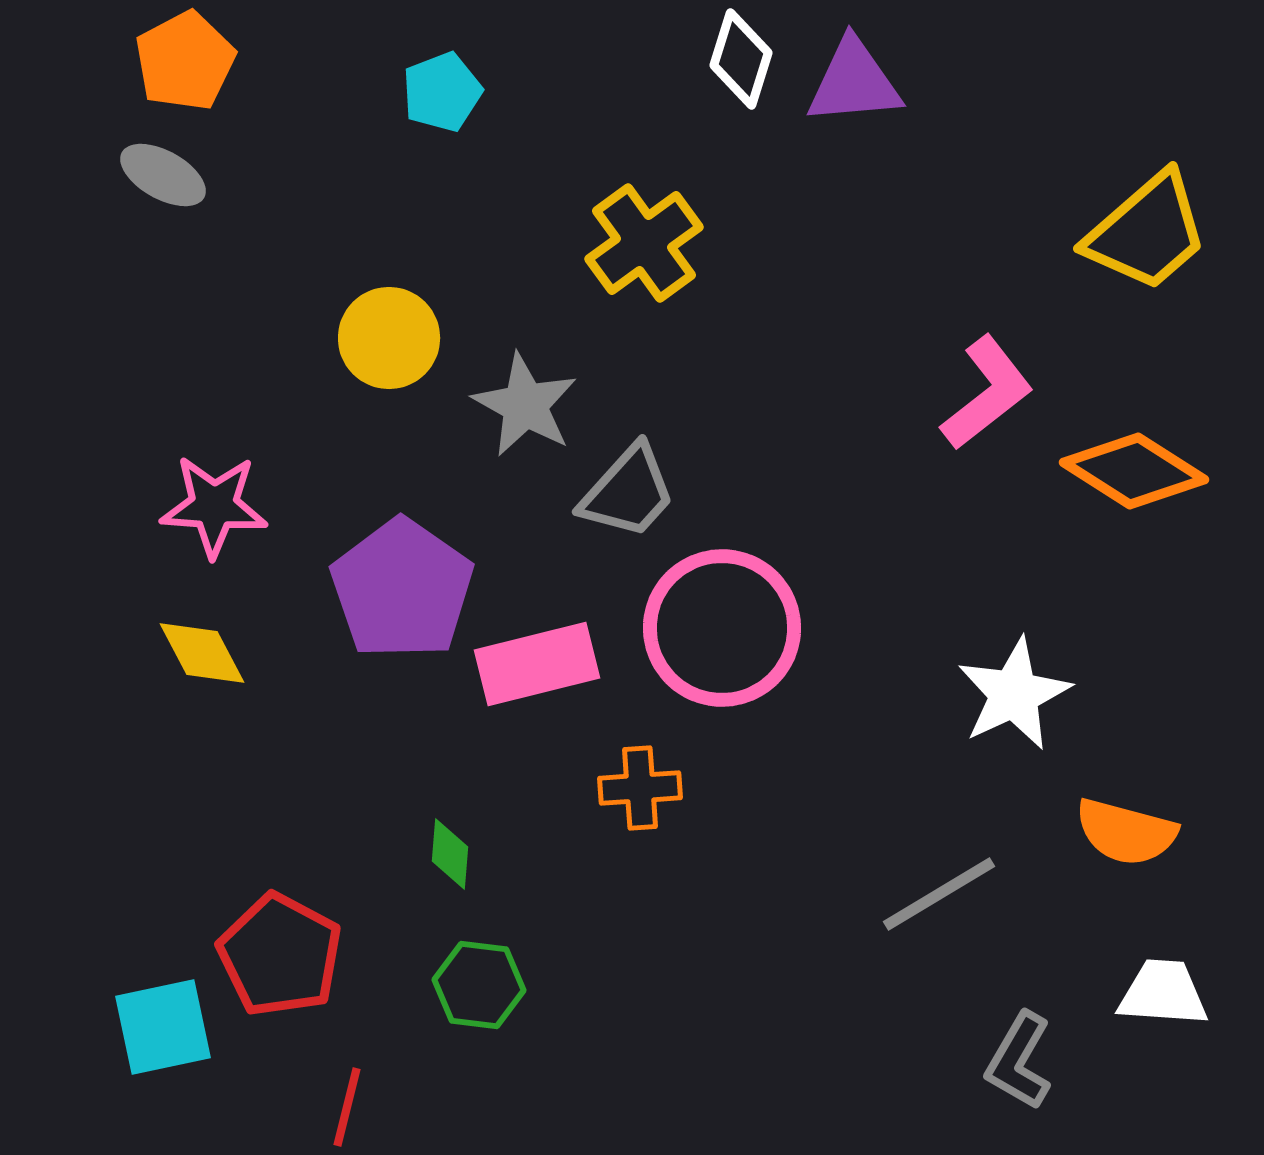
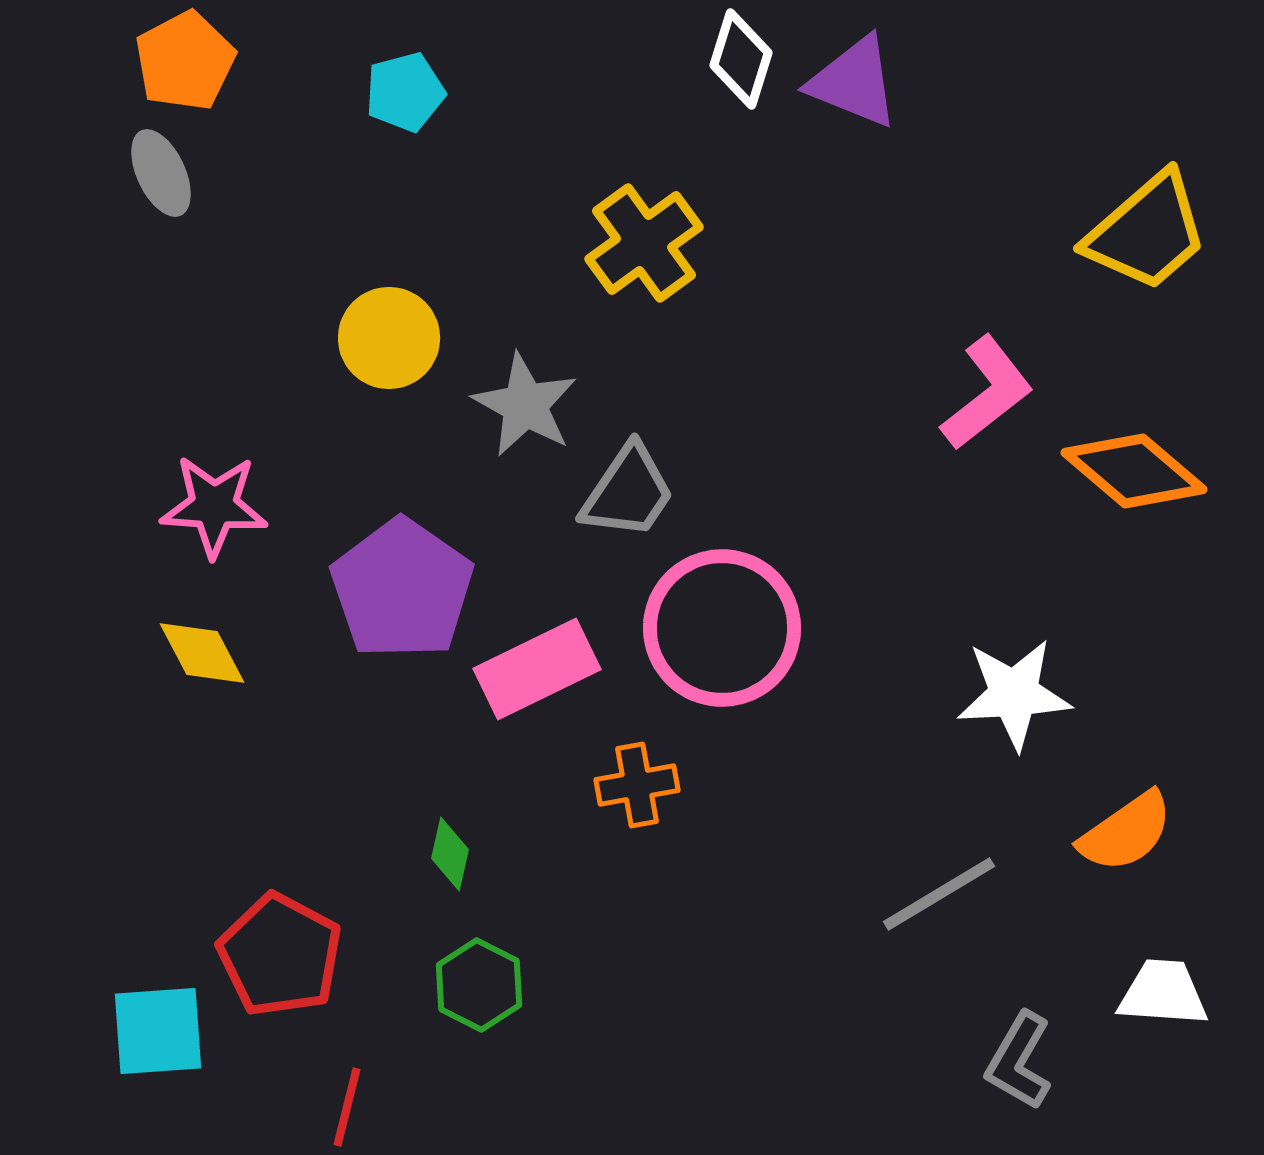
purple triangle: rotated 27 degrees clockwise
cyan pentagon: moved 37 px left; rotated 6 degrees clockwise
gray ellipse: moved 2 px left, 2 px up; rotated 36 degrees clockwise
orange diamond: rotated 8 degrees clockwise
gray trapezoid: rotated 8 degrees counterclockwise
pink rectangle: moved 5 px down; rotated 12 degrees counterclockwise
white star: rotated 22 degrees clockwise
orange cross: moved 3 px left, 3 px up; rotated 6 degrees counterclockwise
orange semicircle: rotated 50 degrees counterclockwise
green diamond: rotated 8 degrees clockwise
green hexagon: rotated 20 degrees clockwise
cyan square: moved 5 px left, 4 px down; rotated 8 degrees clockwise
